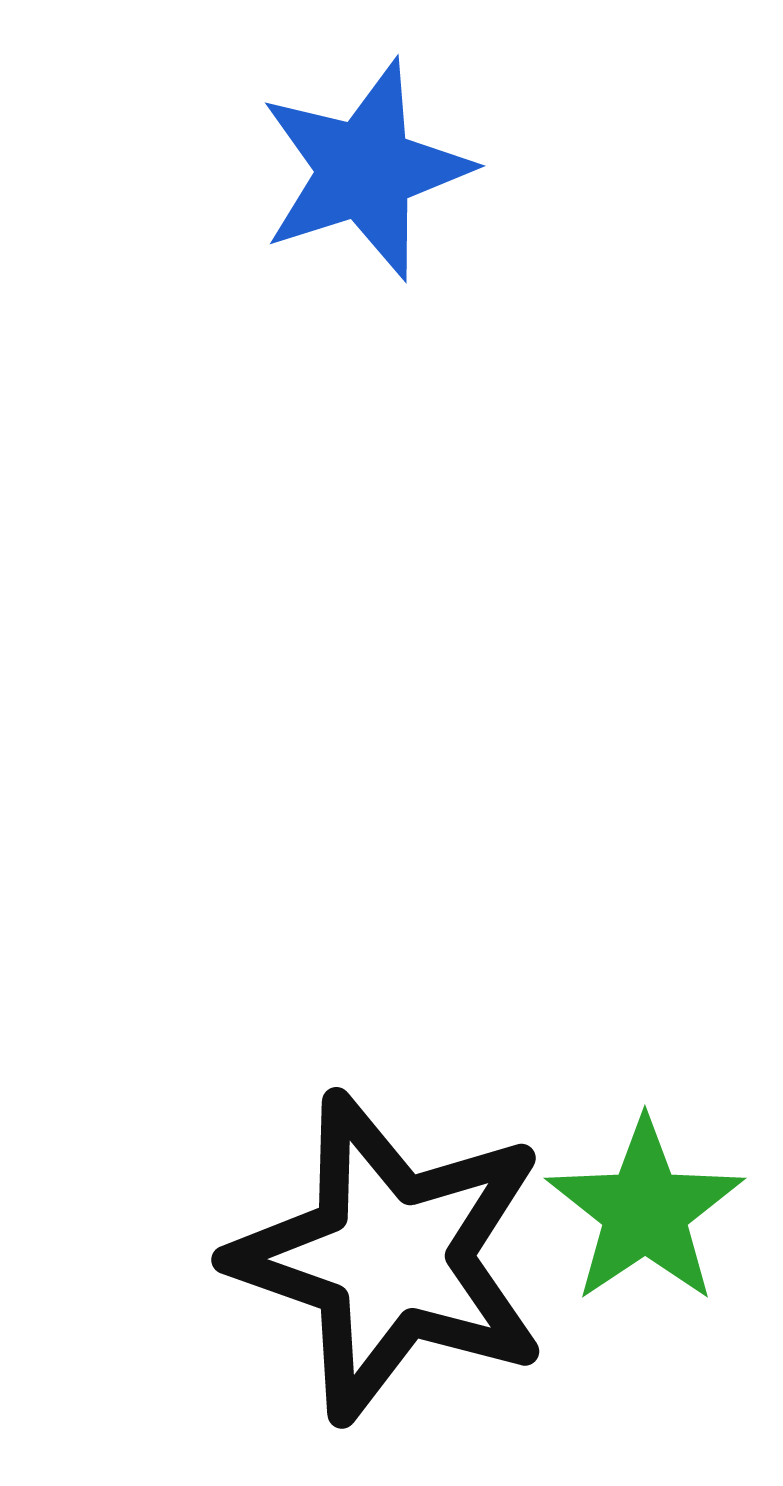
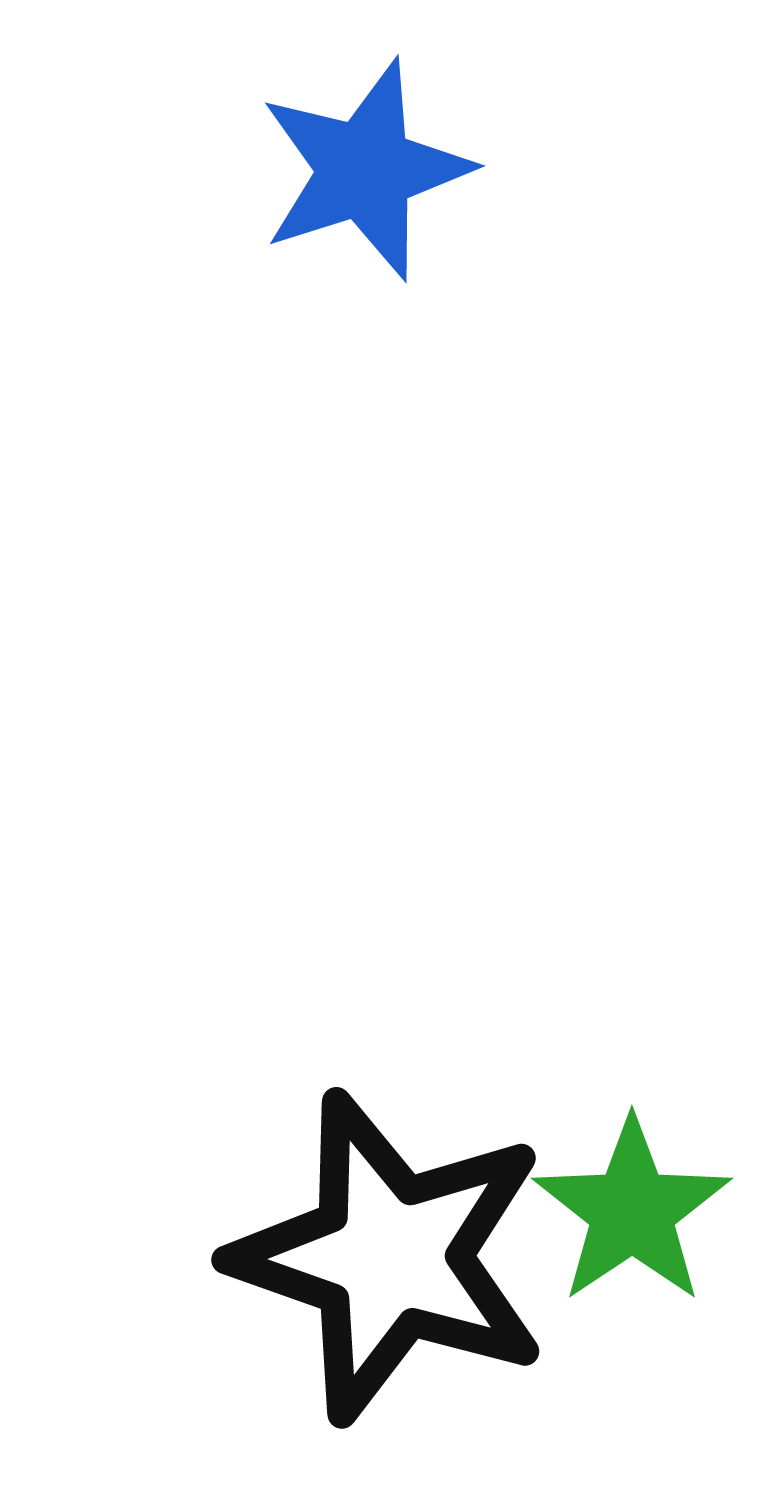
green star: moved 13 px left
